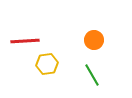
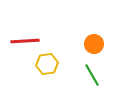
orange circle: moved 4 px down
